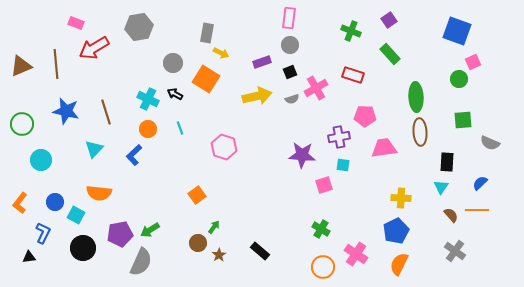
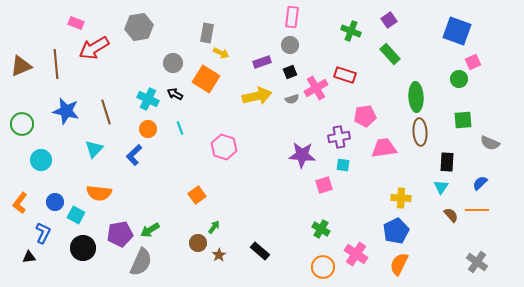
pink rectangle at (289, 18): moved 3 px right, 1 px up
red rectangle at (353, 75): moved 8 px left
pink pentagon at (365, 116): rotated 10 degrees counterclockwise
gray cross at (455, 251): moved 22 px right, 11 px down
